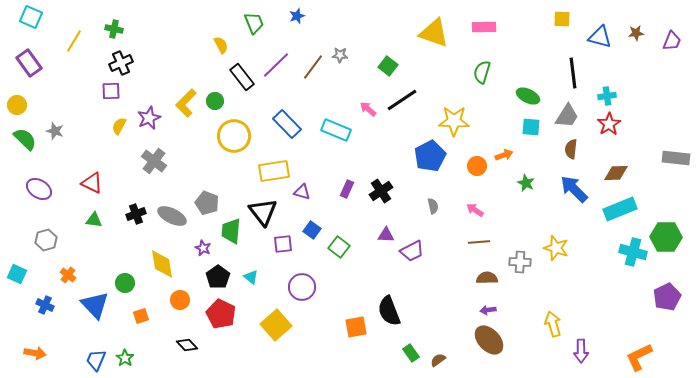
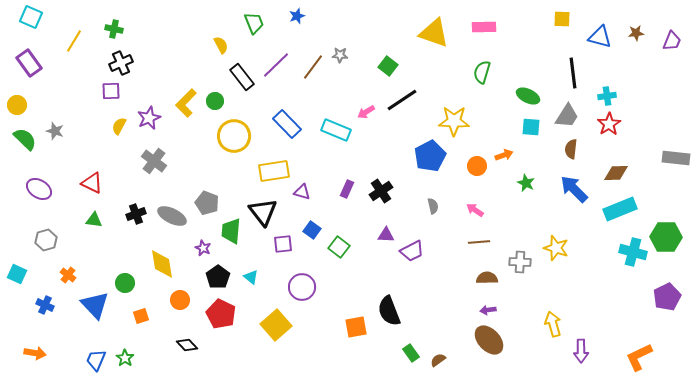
pink arrow at (368, 109): moved 2 px left, 3 px down; rotated 72 degrees counterclockwise
